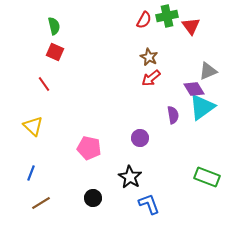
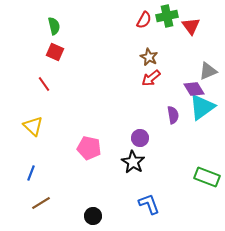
black star: moved 3 px right, 15 px up
black circle: moved 18 px down
